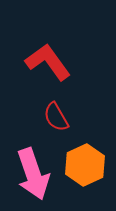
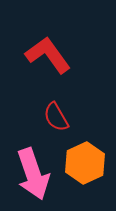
red L-shape: moved 7 px up
orange hexagon: moved 2 px up
